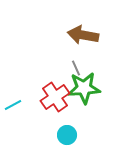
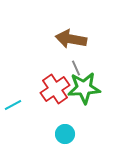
brown arrow: moved 12 px left, 4 px down
red cross: moved 8 px up
cyan circle: moved 2 px left, 1 px up
